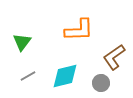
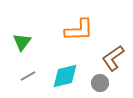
brown L-shape: moved 1 px left, 1 px down
gray circle: moved 1 px left
